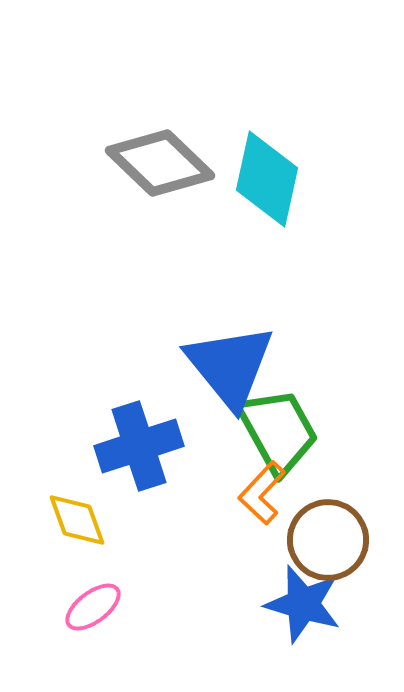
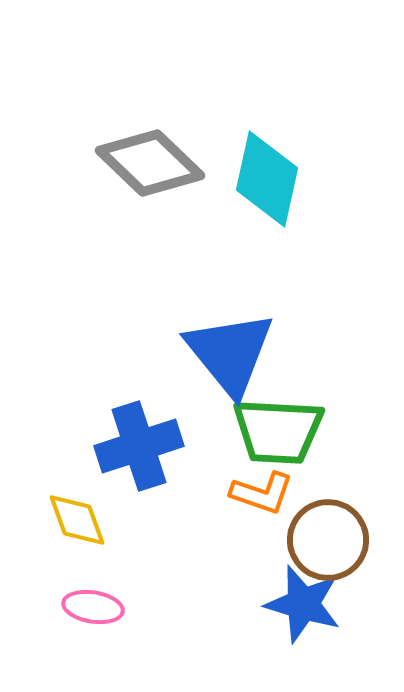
gray diamond: moved 10 px left
blue triangle: moved 13 px up
green trapezoid: rotated 122 degrees clockwise
orange L-shape: rotated 114 degrees counterclockwise
pink ellipse: rotated 46 degrees clockwise
